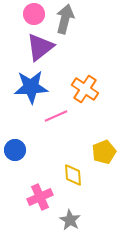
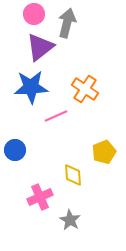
gray arrow: moved 2 px right, 4 px down
